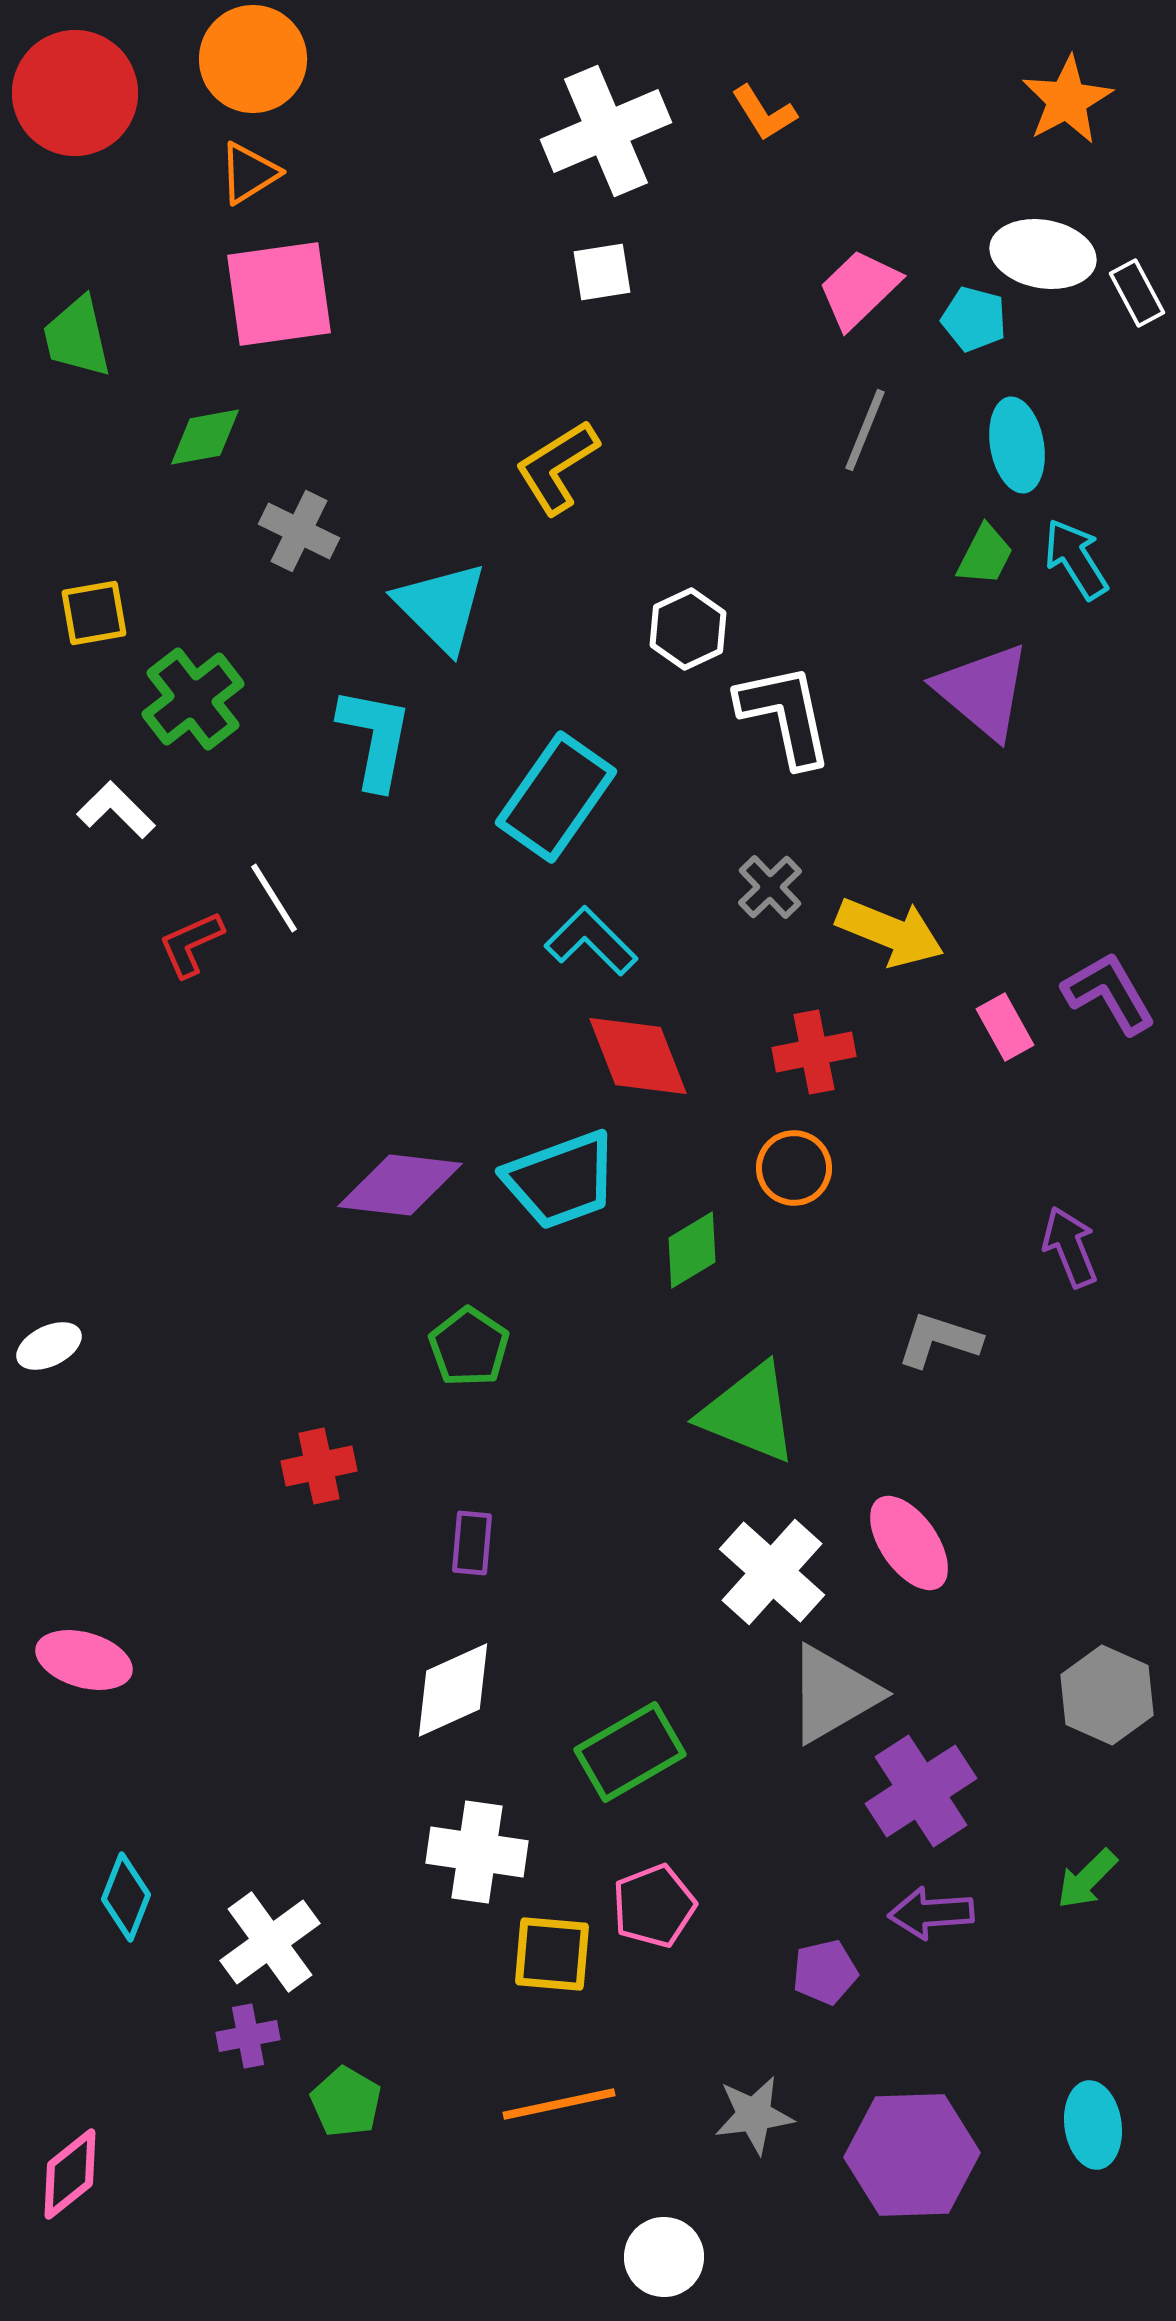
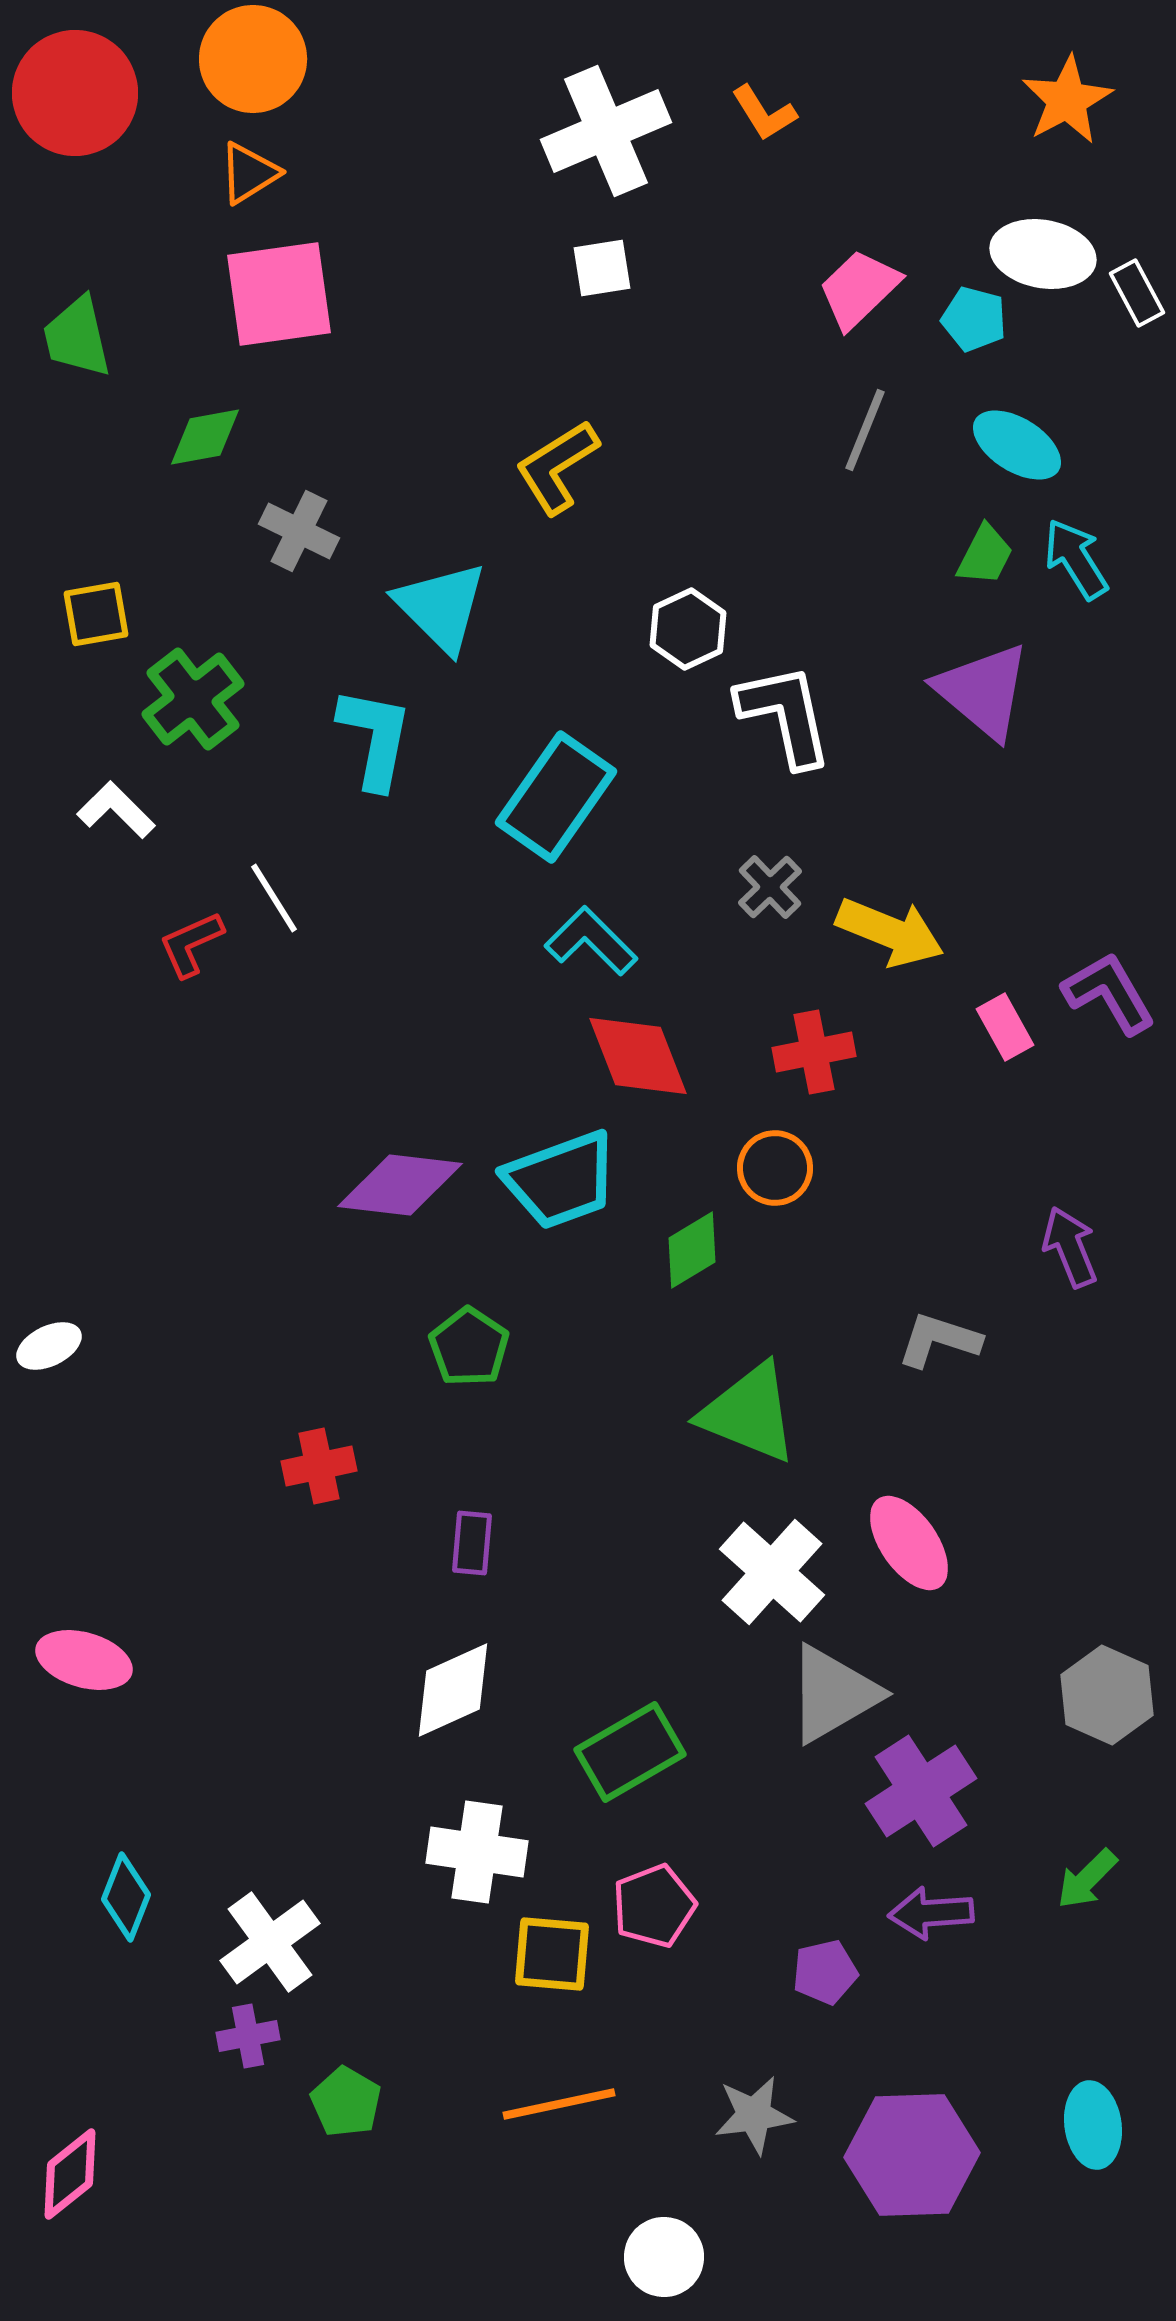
white square at (602, 272): moved 4 px up
cyan ellipse at (1017, 445): rotated 48 degrees counterclockwise
yellow square at (94, 613): moved 2 px right, 1 px down
orange circle at (794, 1168): moved 19 px left
